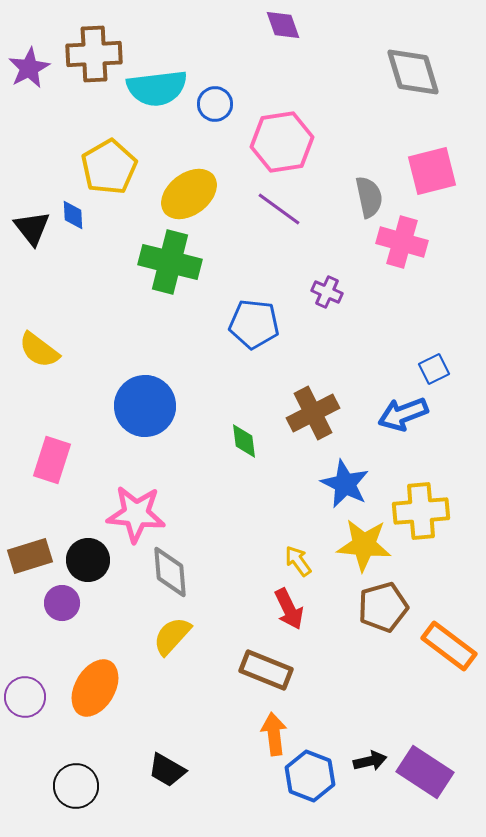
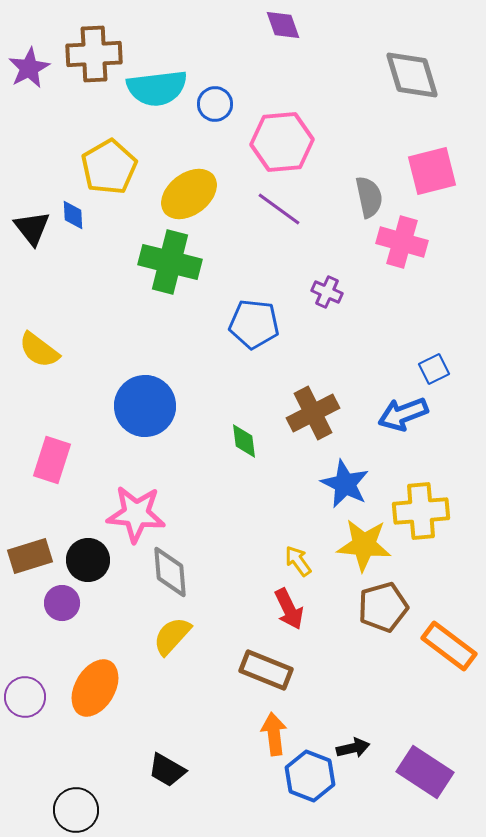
gray diamond at (413, 72): moved 1 px left, 3 px down
pink hexagon at (282, 142): rotated 4 degrees clockwise
black arrow at (370, 761): moved 17 px left, 13 px up
black circle at (76, 786): moved 24 px down
